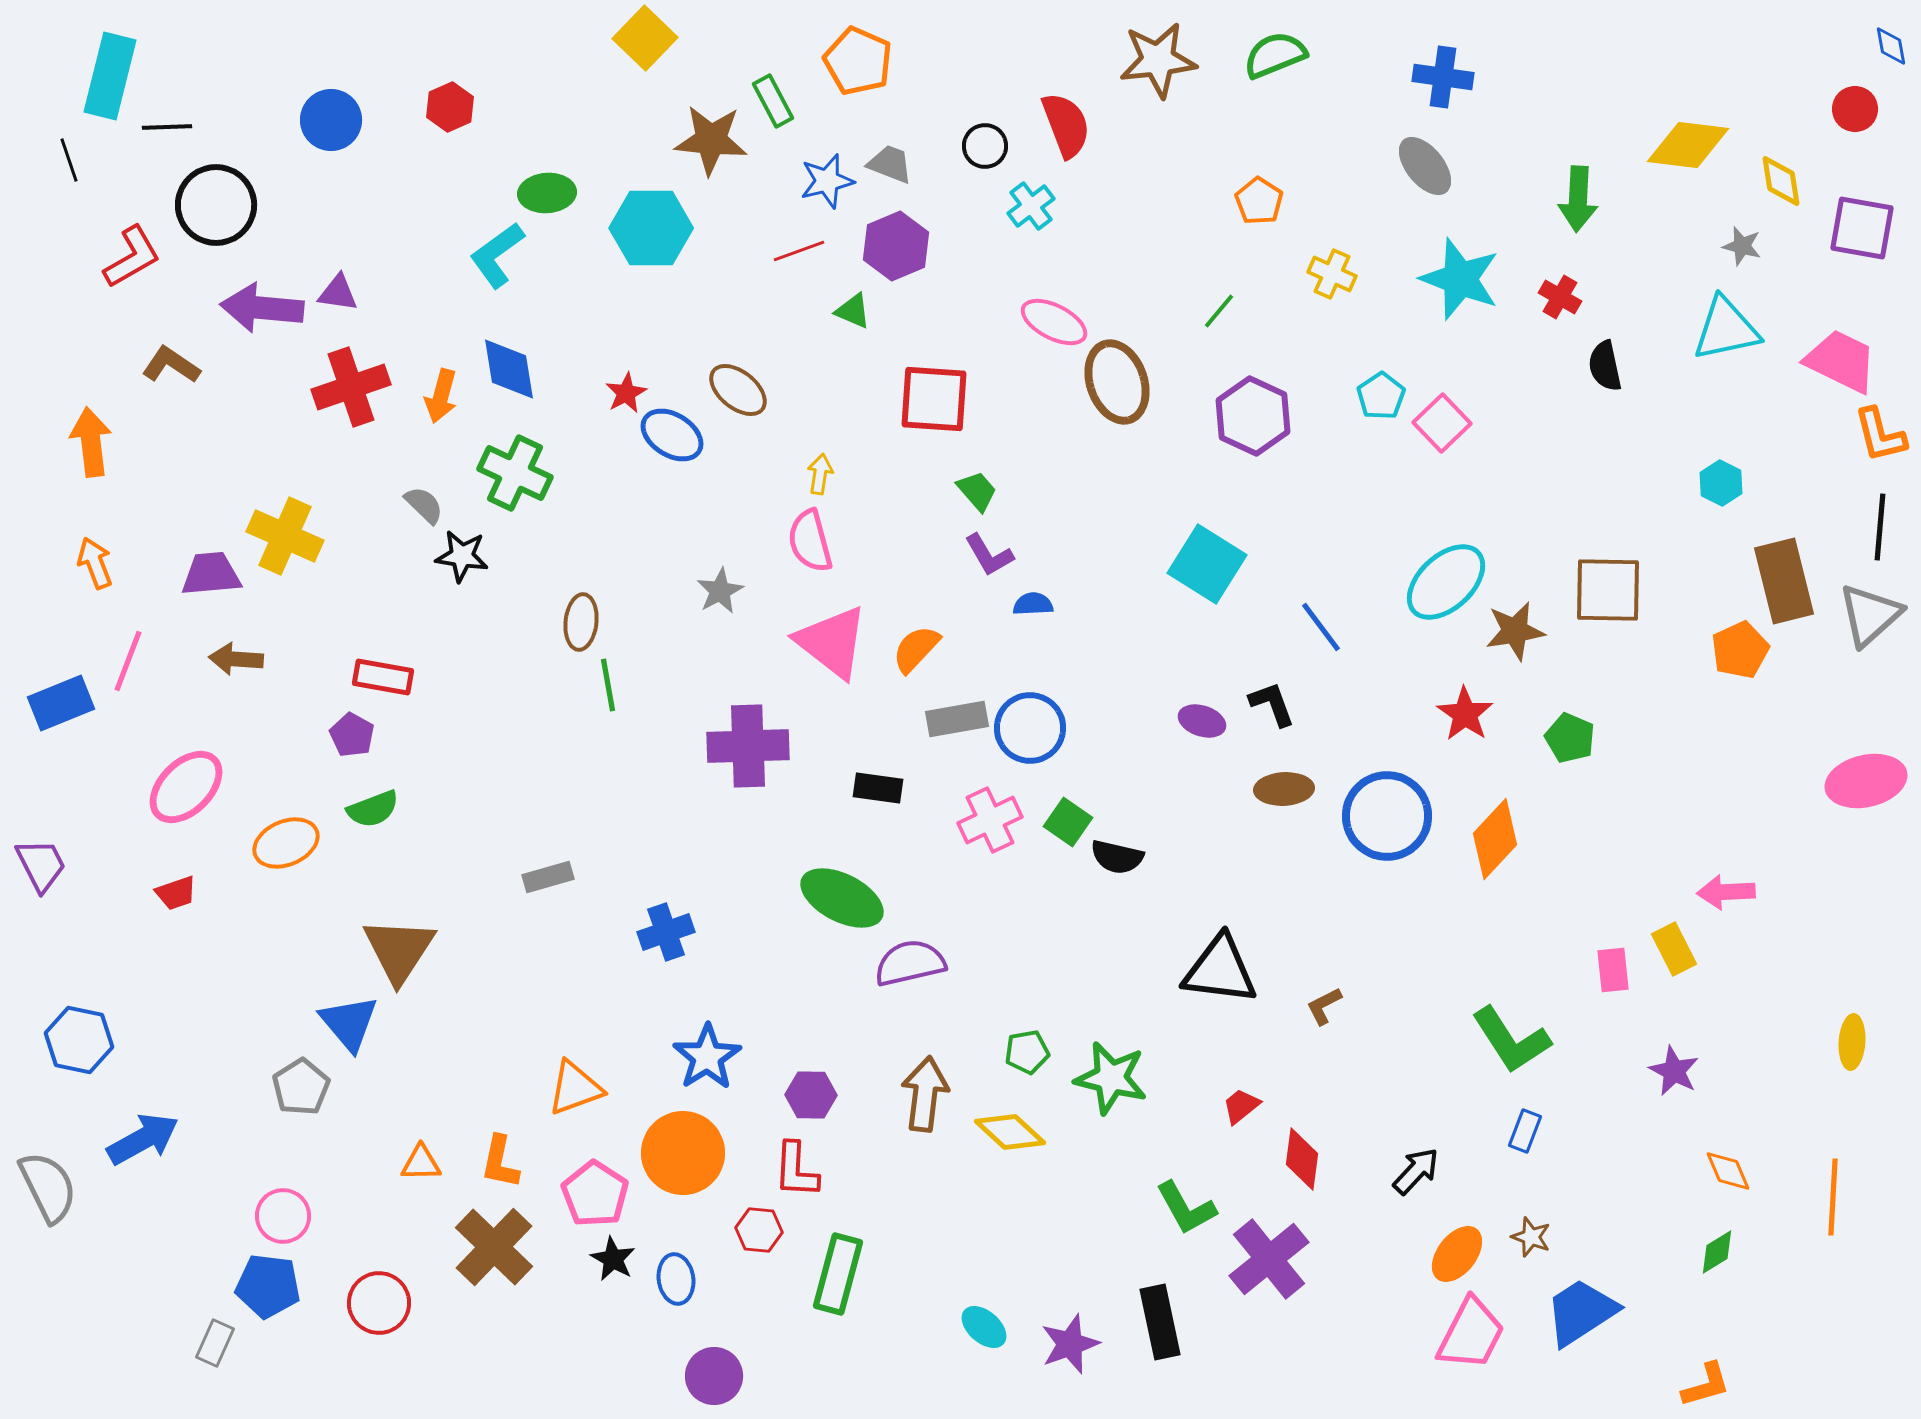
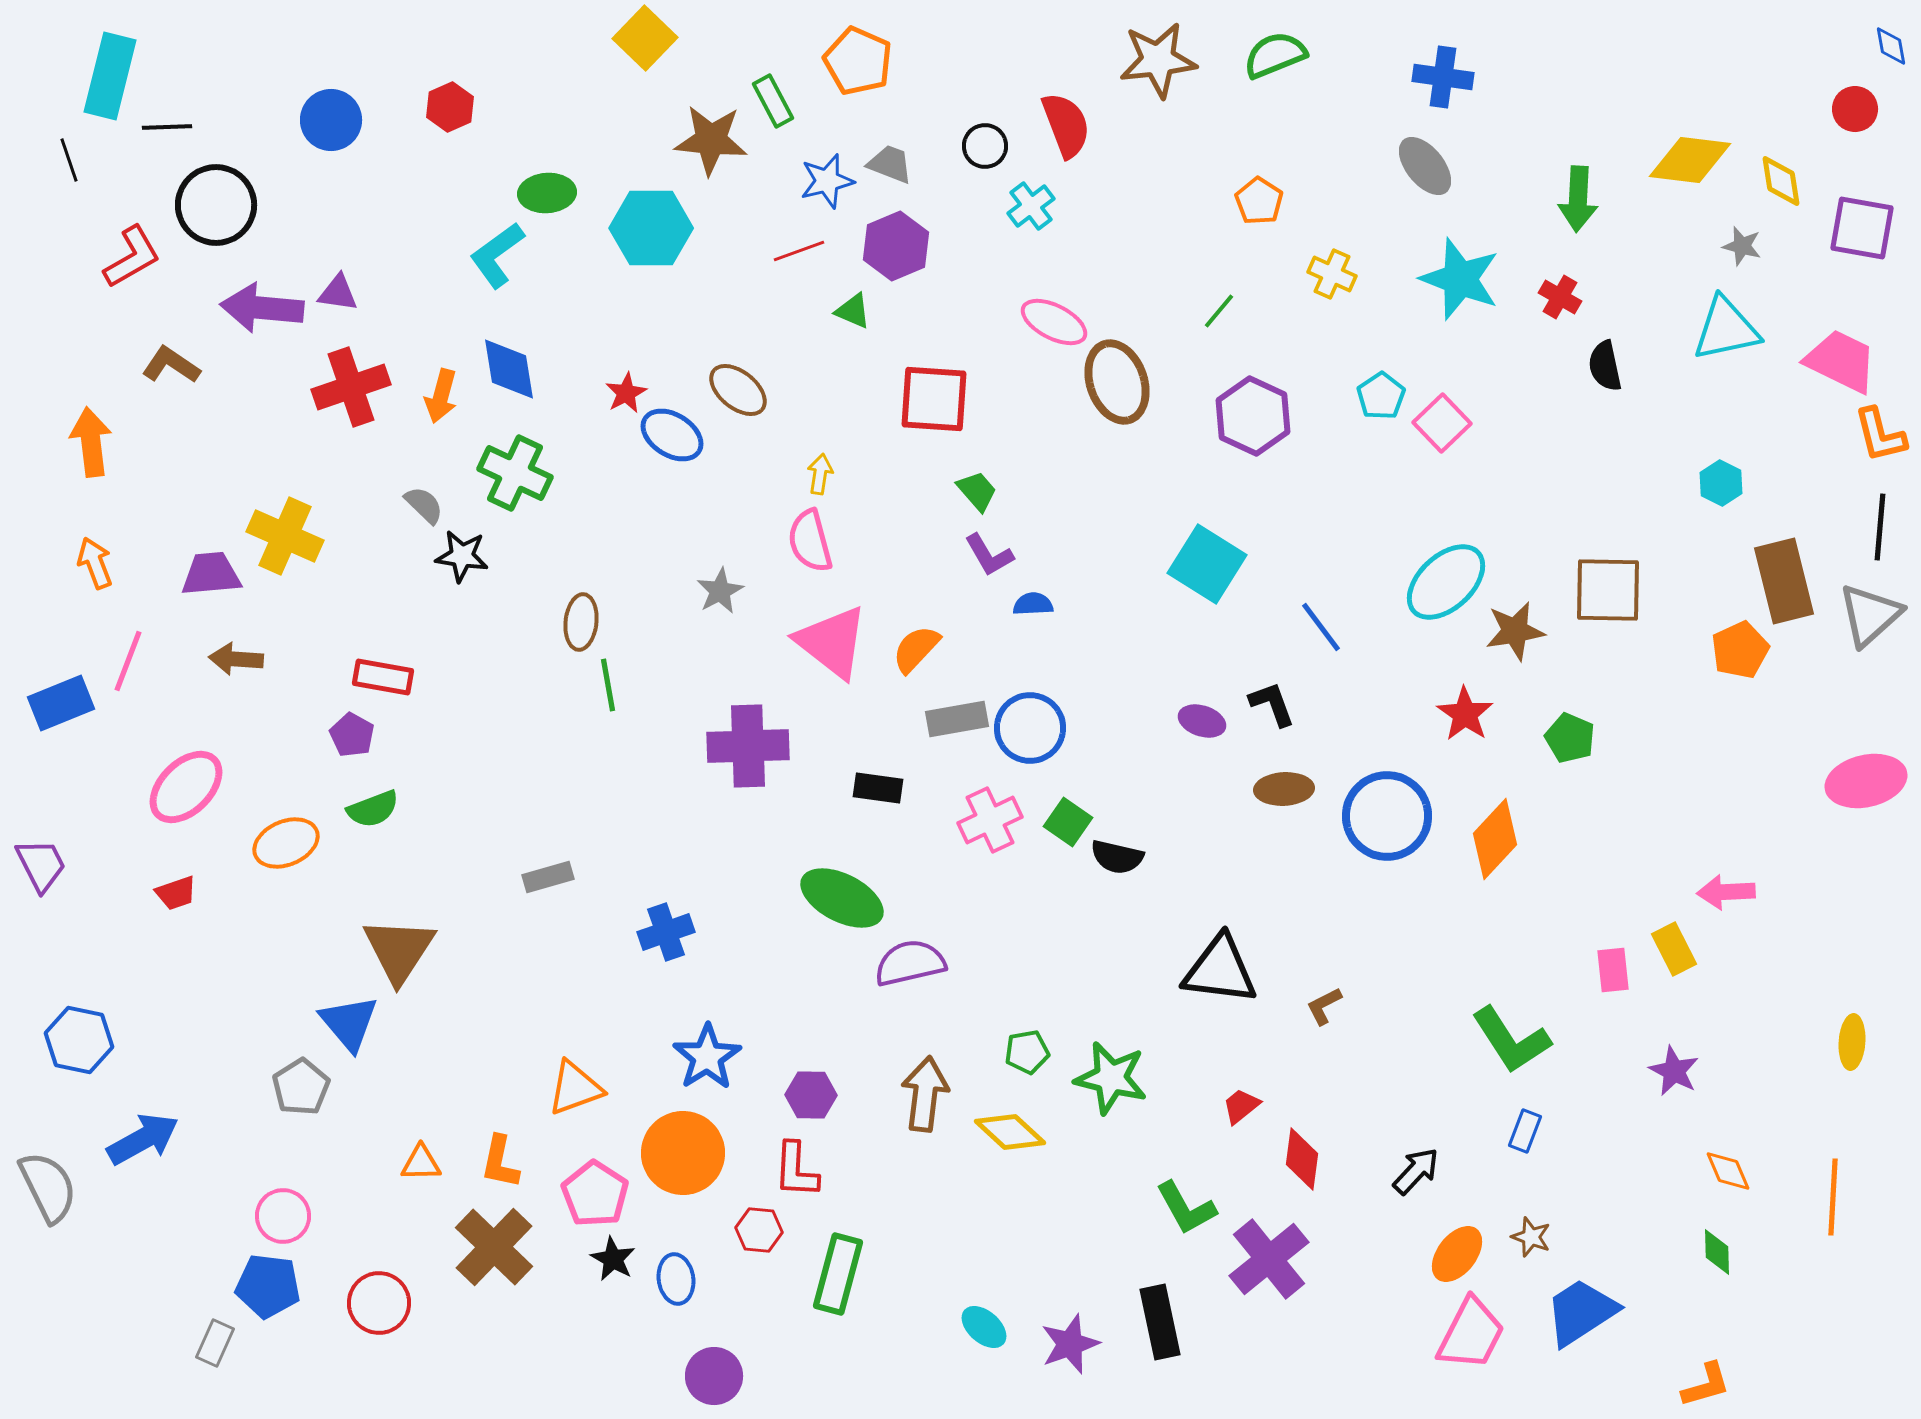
yellow diamond at (1688, 145): moved 2 px right, 15 px down
green diamond at (1717, 1252): rotated 60 degrees counterclockwise
